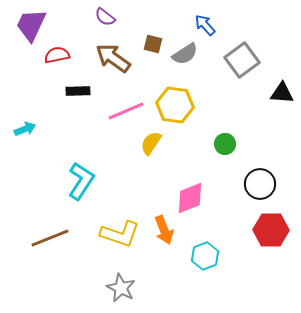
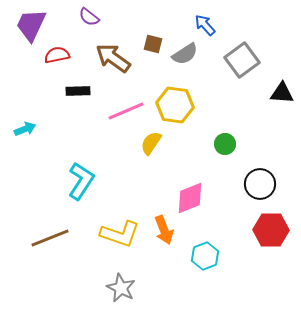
purple semicircle: moved 16 px left
